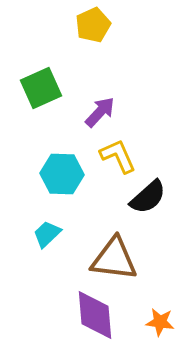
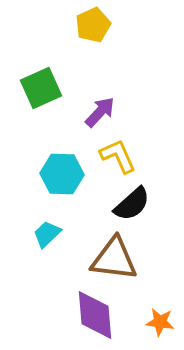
black semicircle: moved 16 px left, 7 px down
